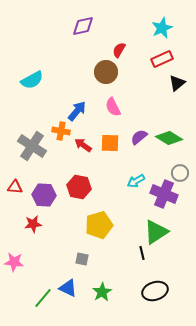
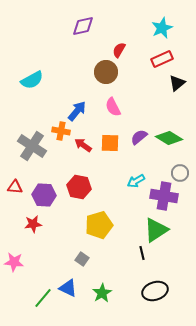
purple cross: moved 2 px down; rotated 12 degrees counterclockwise
green triangle: moved 2 px up
gray square: rotated 24 degrees clockwise
green star: moved 1 px down
